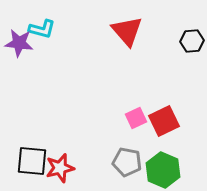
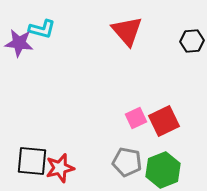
green hexagon: rotated 16 degrees clockwise
